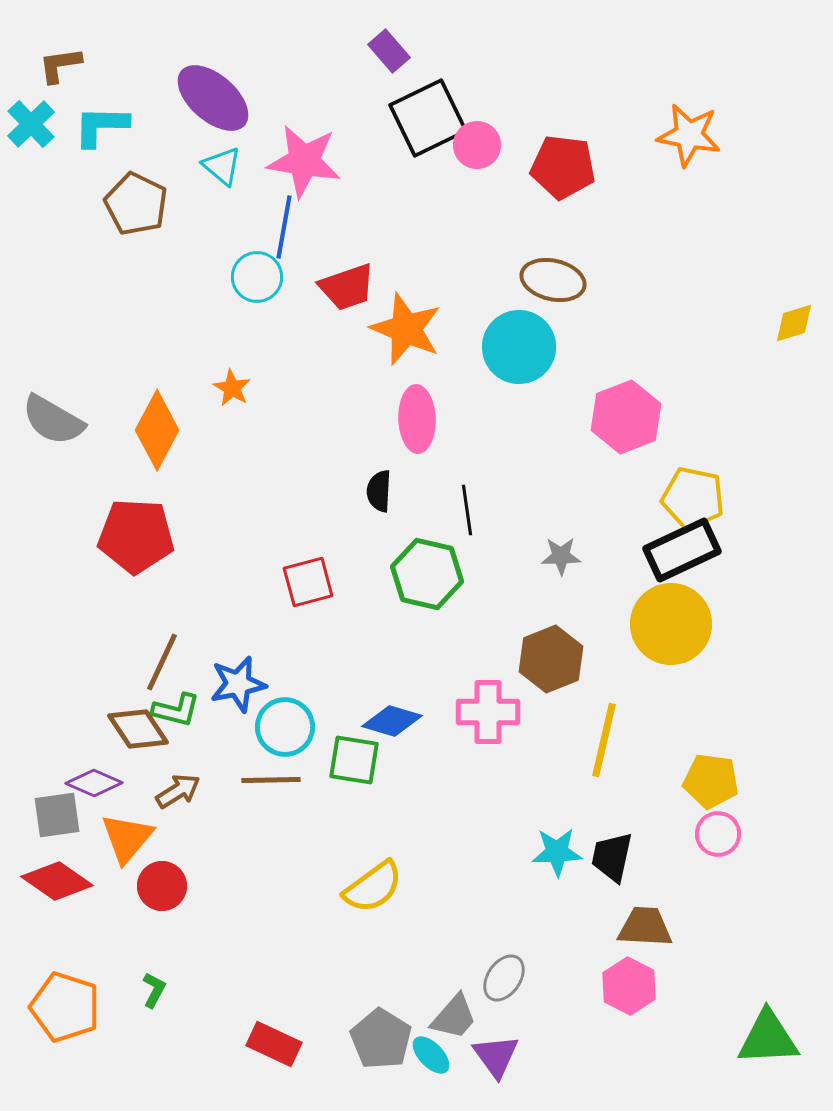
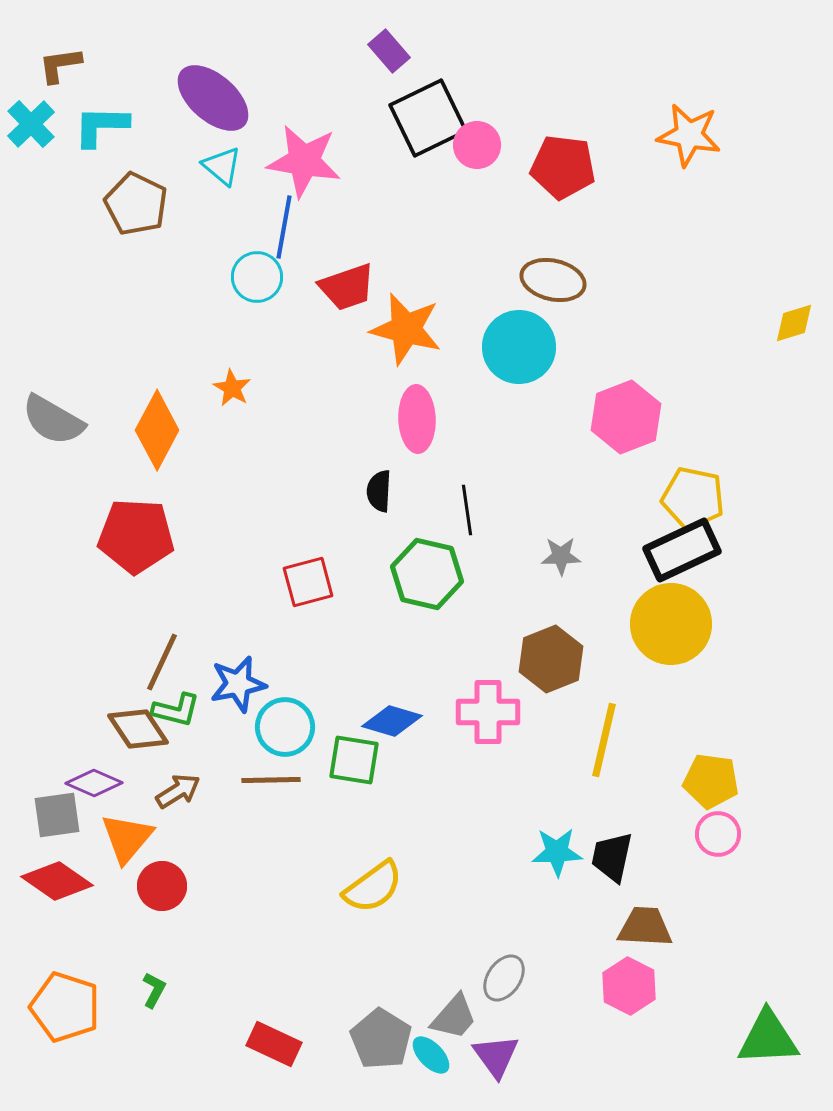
orange star at (406, 329): rotated 8 degrees counterclockwise
